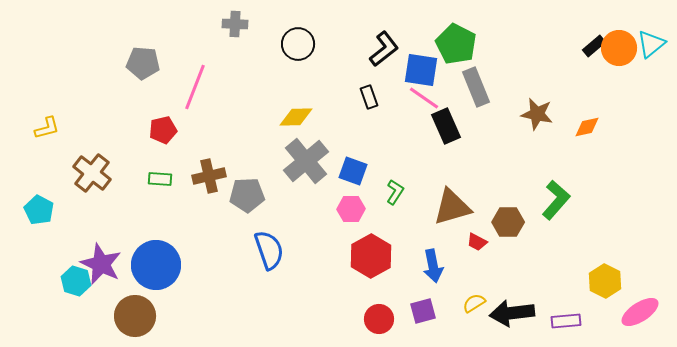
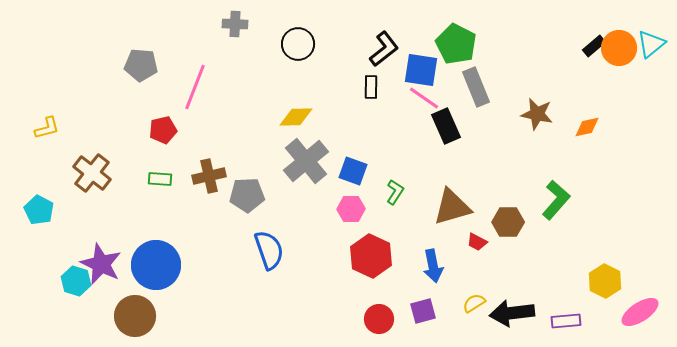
gray pentagon at (143, 63): moved 2 px left, 2 px down
black rectangle at (369, 97): moved 2 px right, 10 px up; rotated 20 degrees clockwise
red hexagon at (371, 256): rotated 6 degrees counterclockwise
